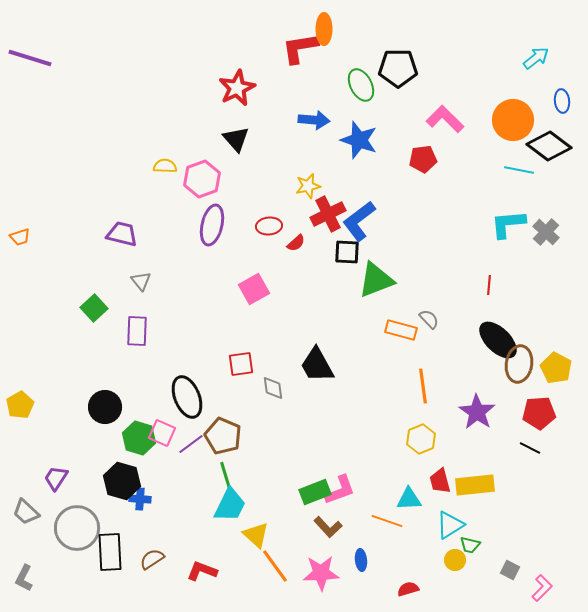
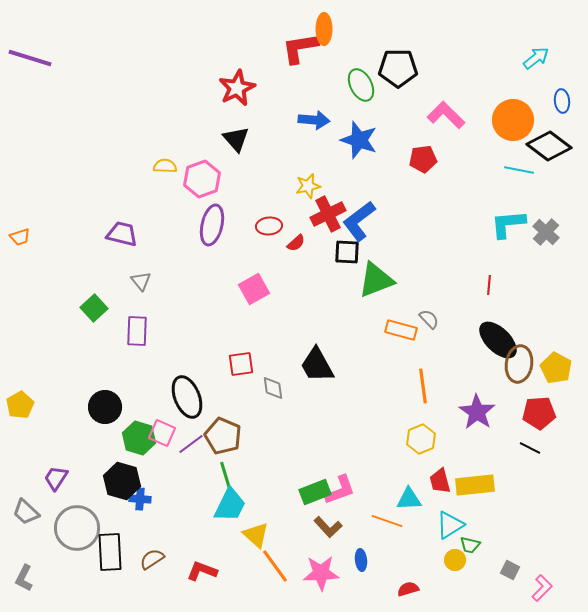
pink L-shape at (445, 119): moved 1 px right, 4 px up
